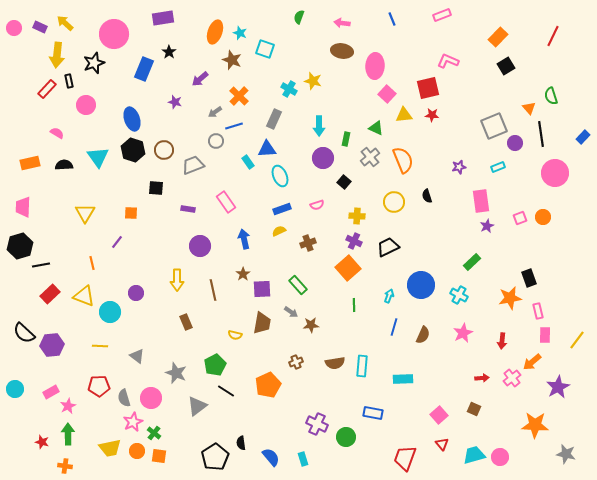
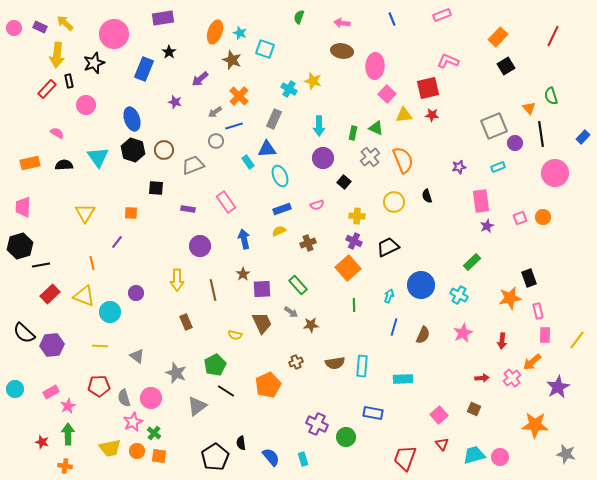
green rectangle at (346, 139): moved 7 px right, 6 px up
brown trapezoid at (262, 323): rotated 35 degrees counterclockwise
